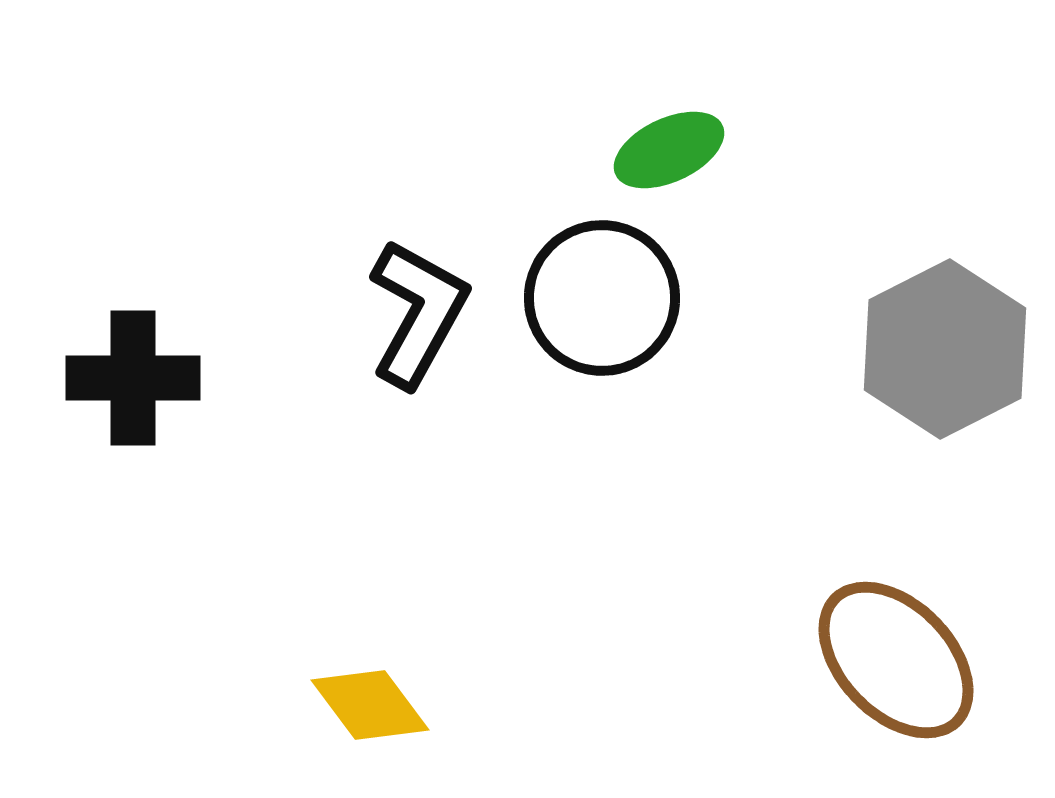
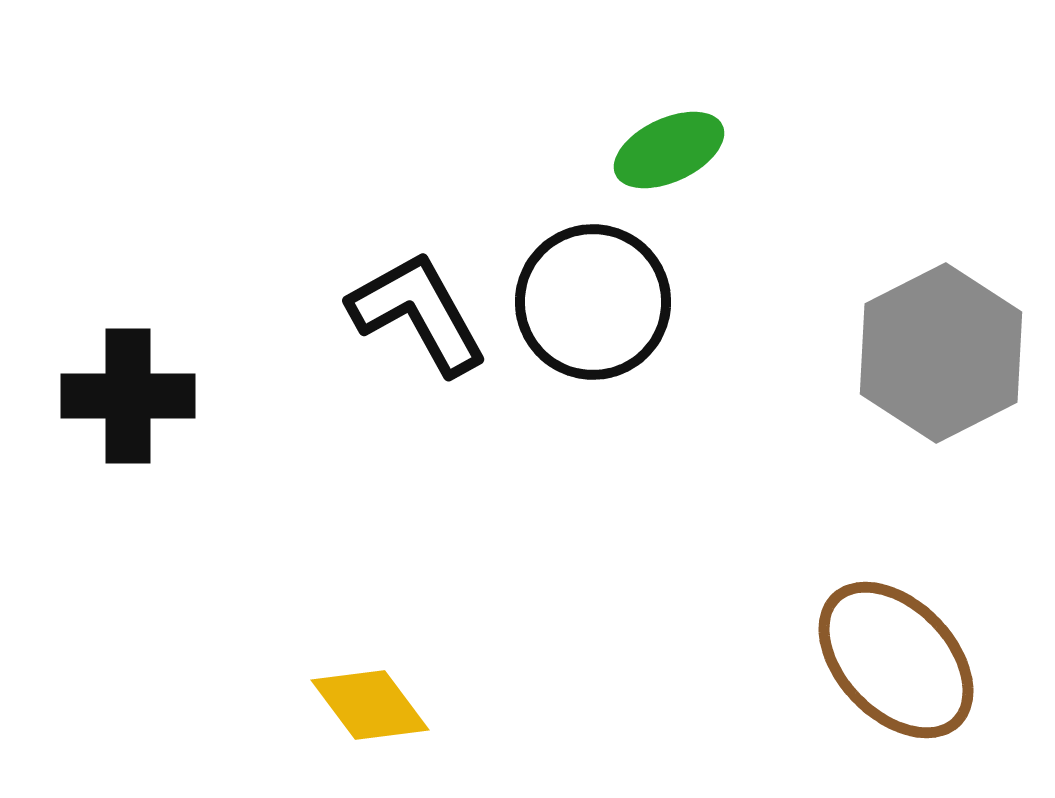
black circle: moved 9 px left, 4 px down
black L-shape: rotated 58 degrees counterclockwise
gray hexagon: moved 4 px left, 4 px down
black cross: moved 5 px left, 18 px down
